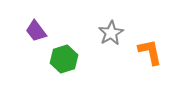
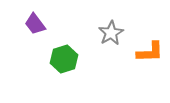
purple trapezoid: moved 1 px left, 7 px up
orange L-shape: rotated 100 degrees clockwise
